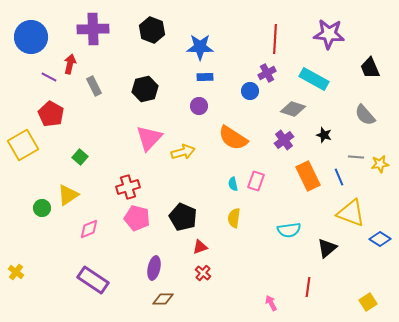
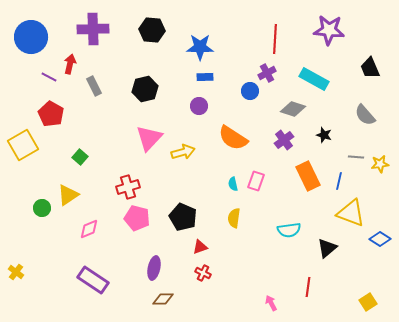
black hexagon at (152, 30): rotated 15 degrees counterclockwise
purple star at (329, 34): moved 4 px up
blue line at (339, 177): moved 4 px down; rotated 36 degrees clockwise
red cross at (203, 273): rotated 14 degrees counterclockwise
